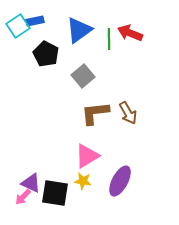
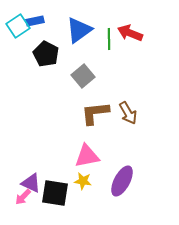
pink triangle: rotated 20 degrees clockwise
purple ellipse: moved 2 px right
